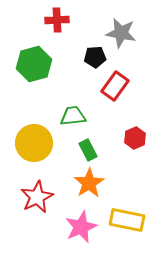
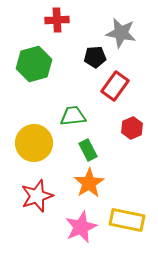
red hexagon: moved 3 px left, 10 px up
red star: moved 1 px up; rotated 8 degrees clockwise
